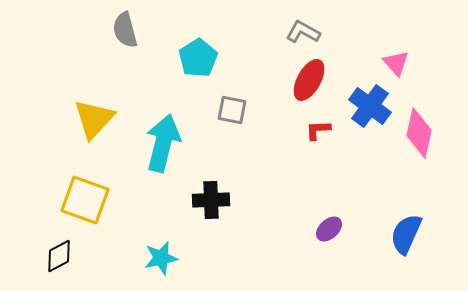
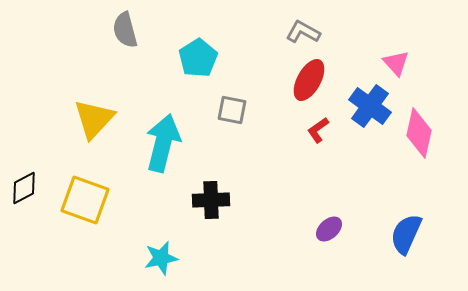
red L-shape: rotated 32 degrees counterclockwise
black diamond: moved 35 px left, 68 px up
